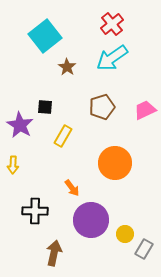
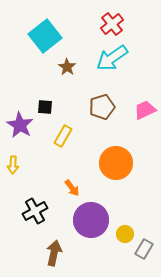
orange circle: moved 1 px right
black cross: rotated 30 degrees counterclockwise
